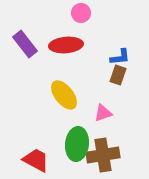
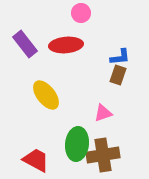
yellow ellipse: moved 18 px left
